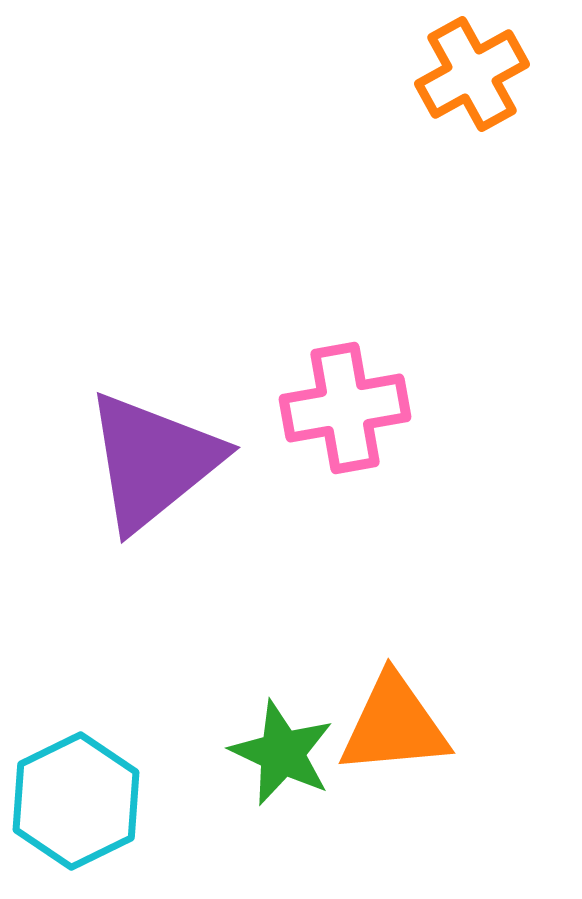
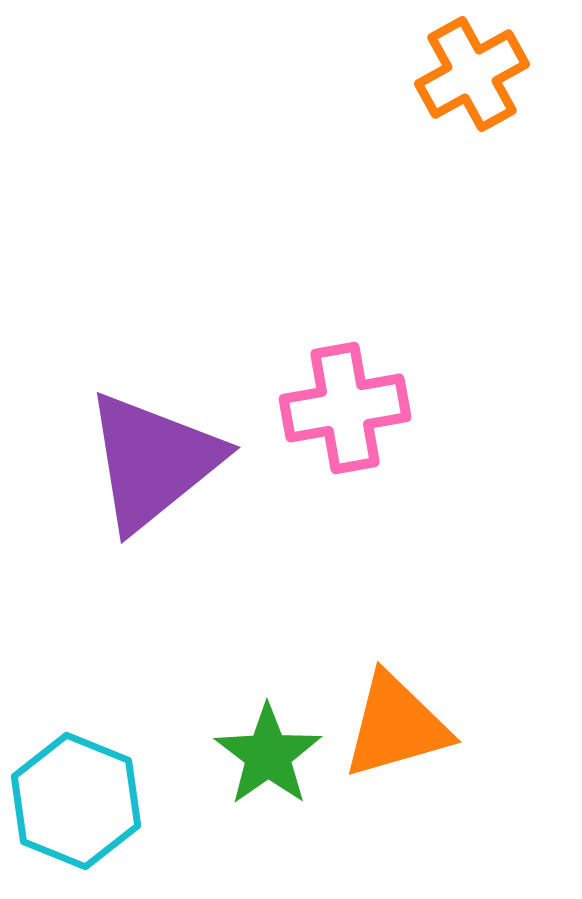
orange triangle: moved 2 px right, 1 px down; rotated 11 degrees counterclockwise
green star: moved 14 px left, 2 px down; rotated 12 degrees clockwise
cyan hexagon: rotated 12 degrees counterclockwise
